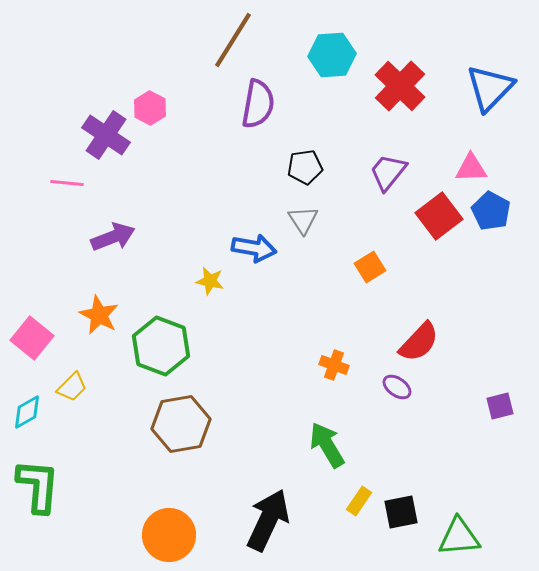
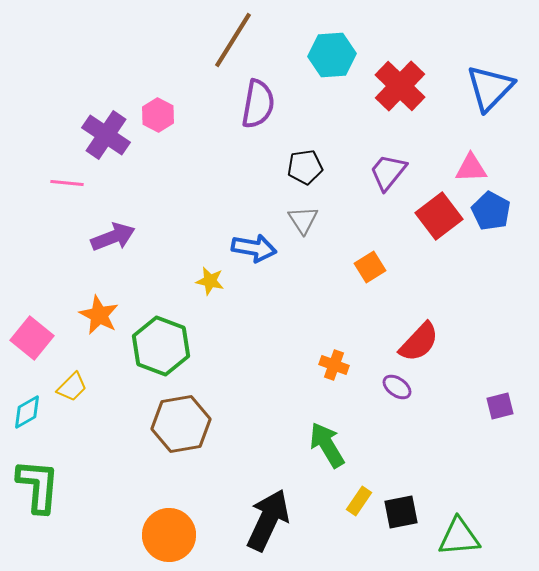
pink hexagon: moved 8 px right, 7 px down
